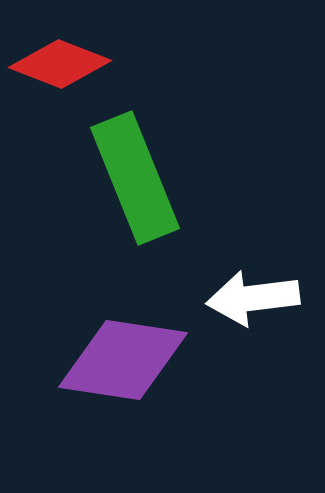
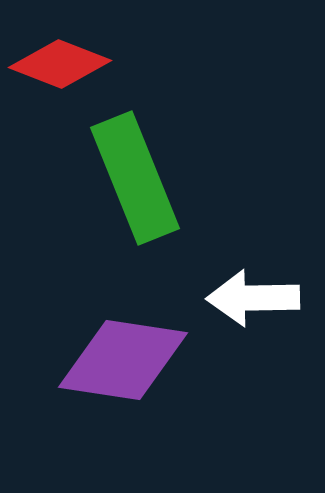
white arrow: rotated 6 degrees clockwise
